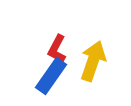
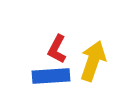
blue rectangle: rotated 51 degrees clockwise
